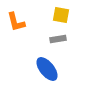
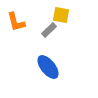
gray rectangle: moved 9 px left, 9 px up; rotated 35 degrees counterclockwise
blue ellipse: moved 1 px right, 2 px up
